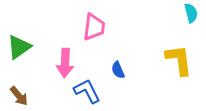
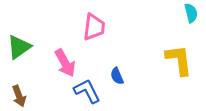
pink arrow: rotated 32 degrees counterclockwise
blue semicircle: moved 1 px left, 6 px down
brown arrow: rotated 20 degrees clockwise
